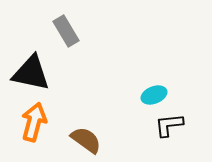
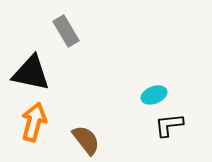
brown semicircle: rotated 16 degrees clockwise
